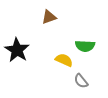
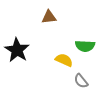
brown triangle: rotated 14 degrees clockwise
